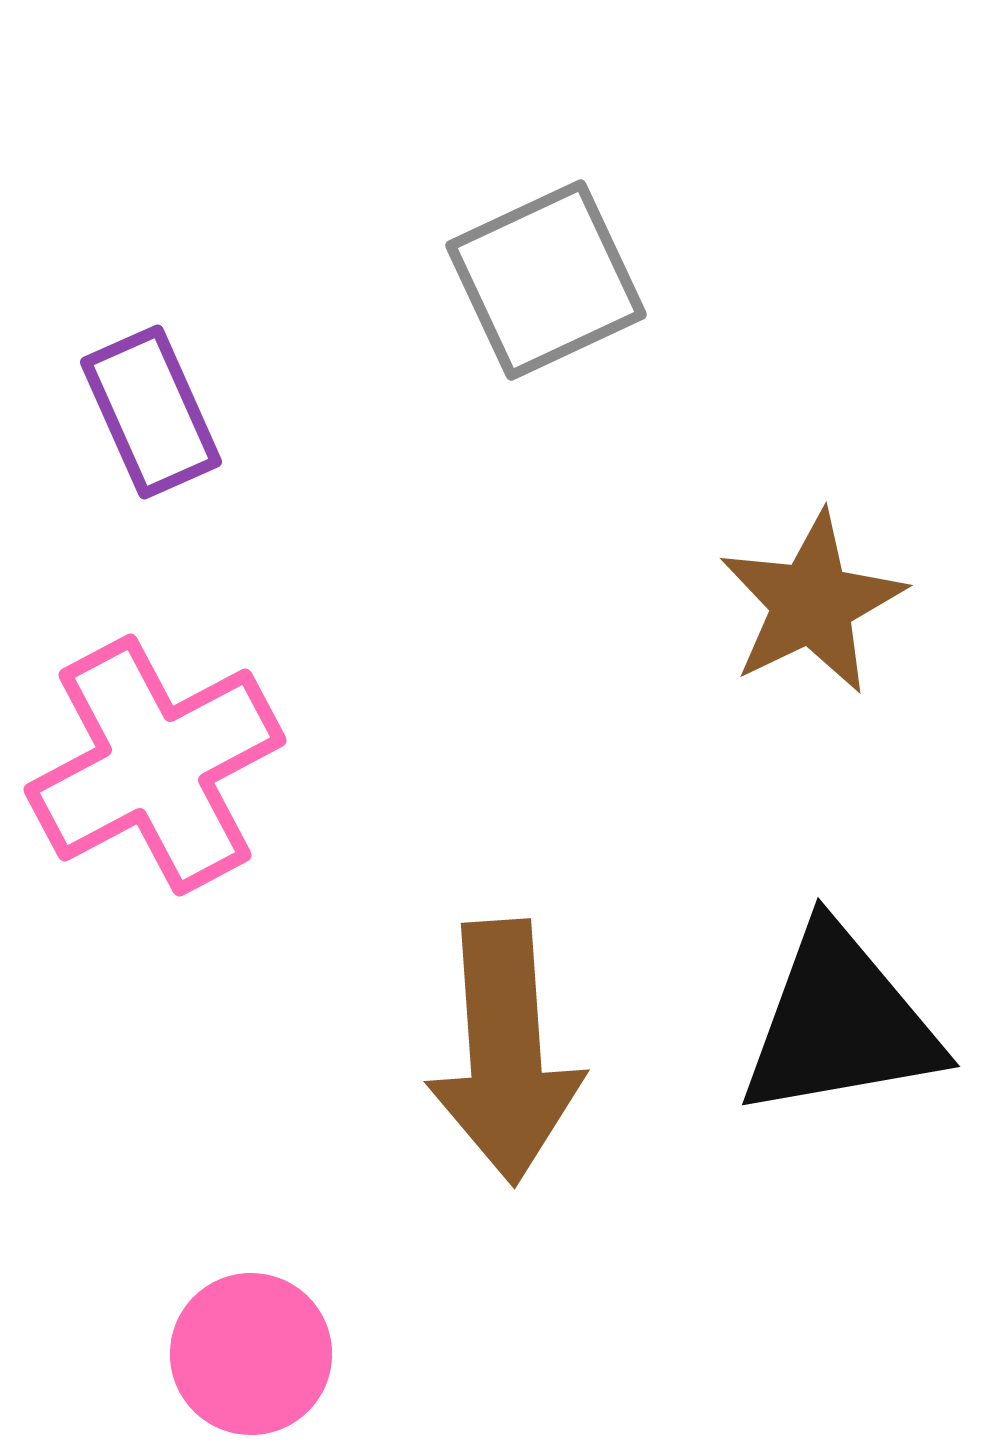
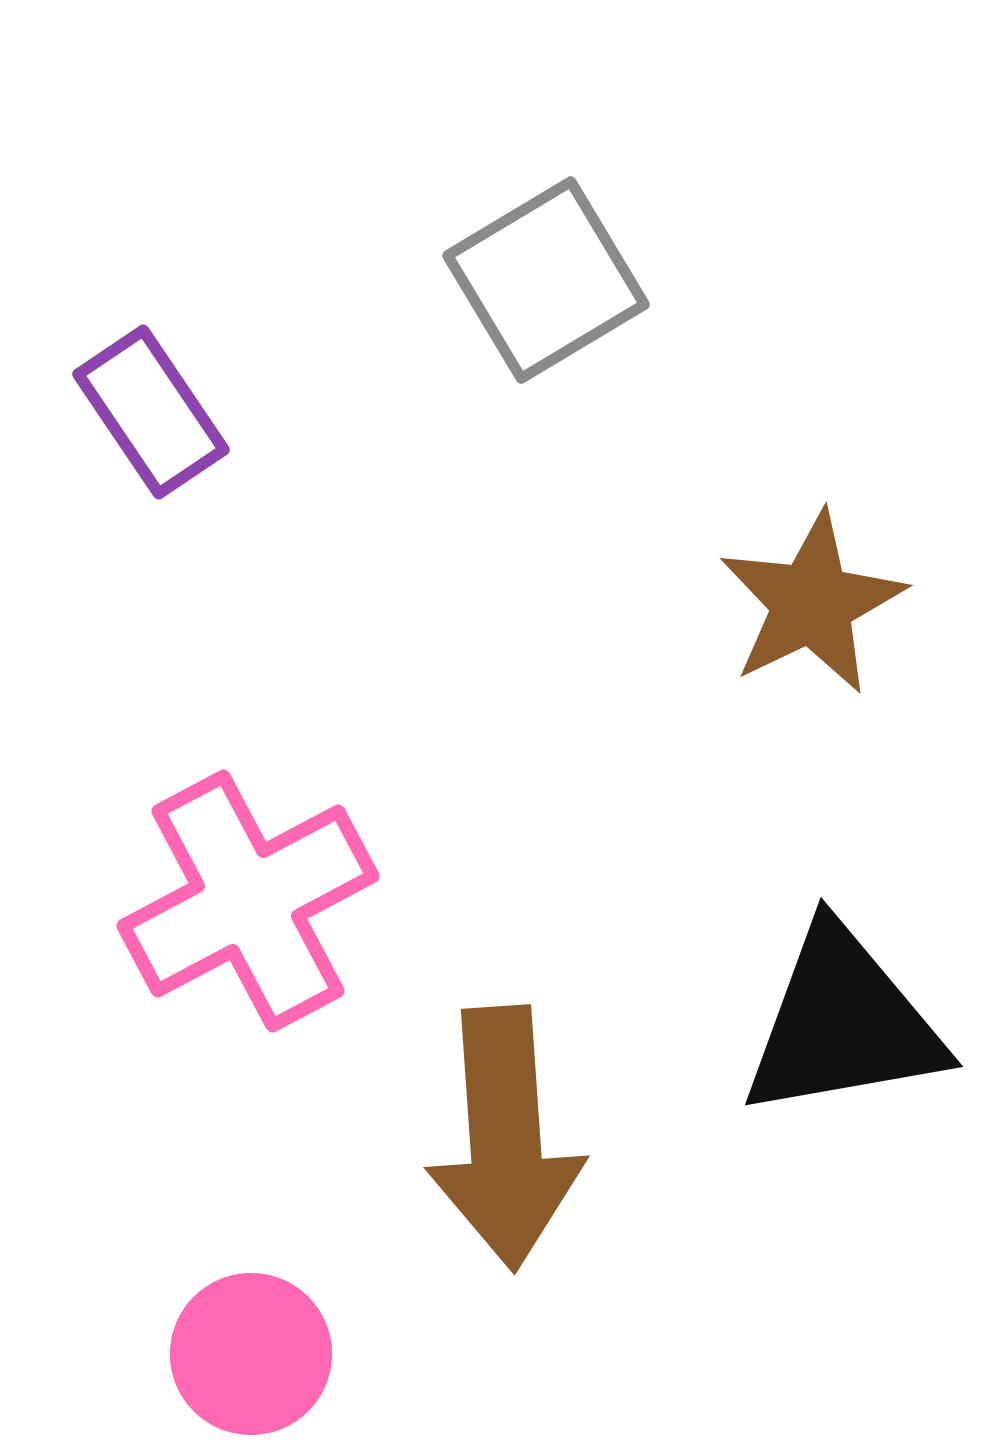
gray square: rotated 6 degrees counterclockwise
purple rectangle: rotated 10 degrees counterclockwise
pink cross: moved 93 px right, 136 px down
black triangle: moved 3 px right
brown arrow: moved 86 px down
